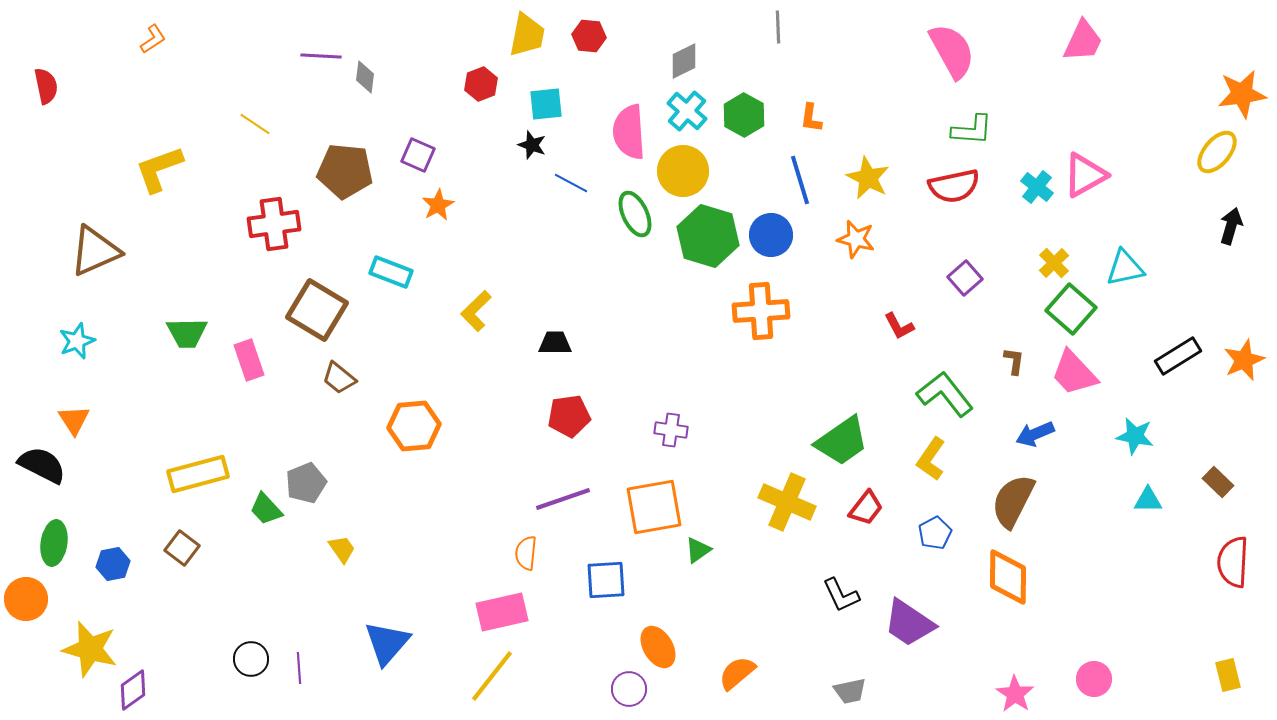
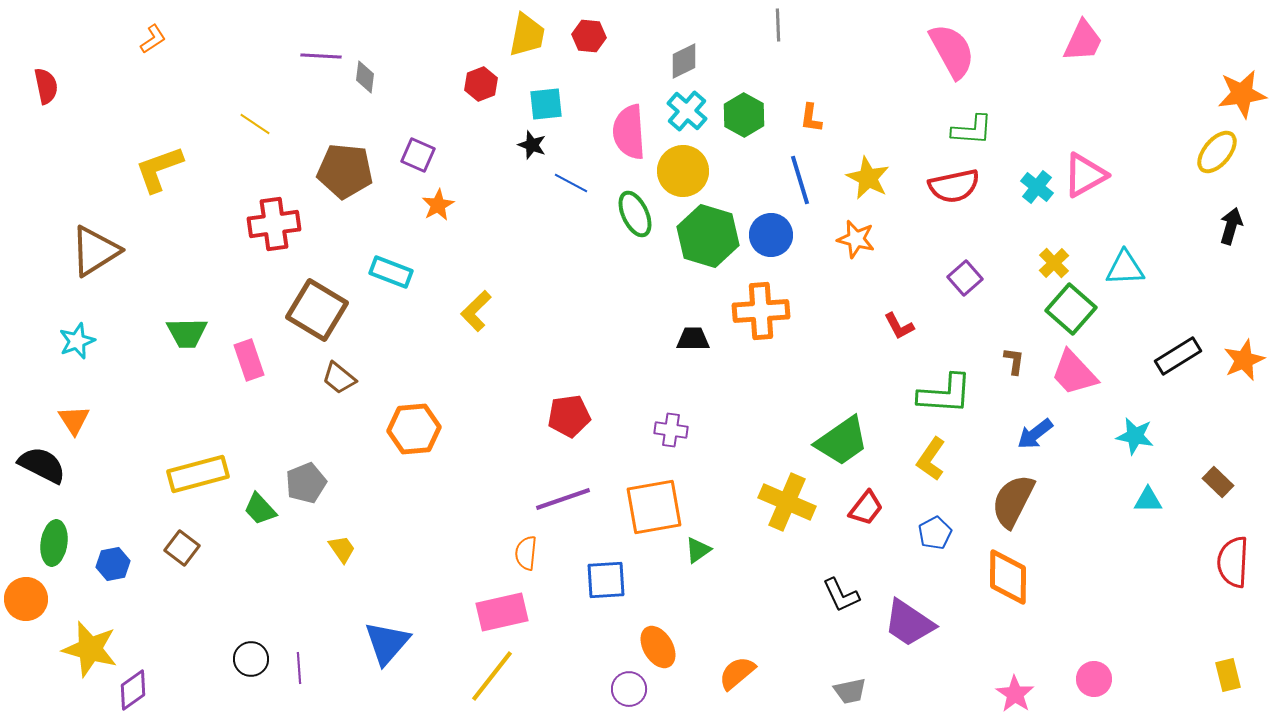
gray line at (778, 27): moved 2 px up
brown triangle at (95, 251): rotated 8 degrees counterclockwise
cyan triangle at (1125, 268): rotated 9 degrees clockwise
black trapezoid at (555, 343): moved 138 px right, 4 px up
green L-shape at (945, 394): rotated 132 degrees clockwise
orange hexagon at (414, 426): moved 3 px down
blue arrow at (1035, 434): rotated 15 degrees counterclockwise
green trapezoid at (266, 509): moved 6 px left
